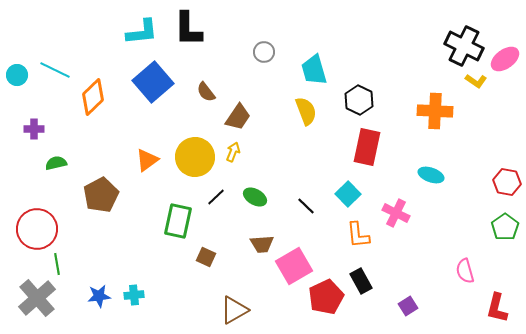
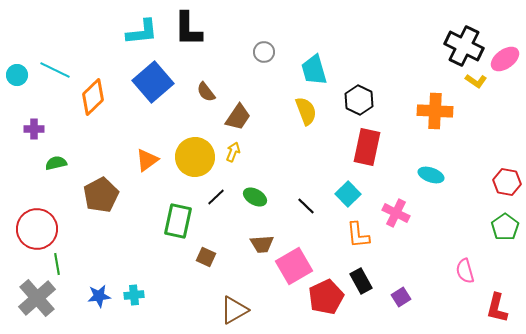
purple square at (408, 306): moved 7 px left, 9 px up
